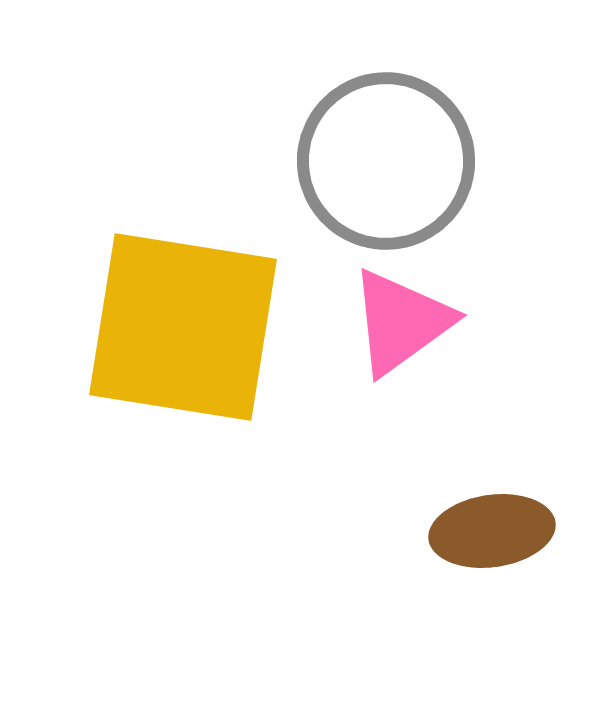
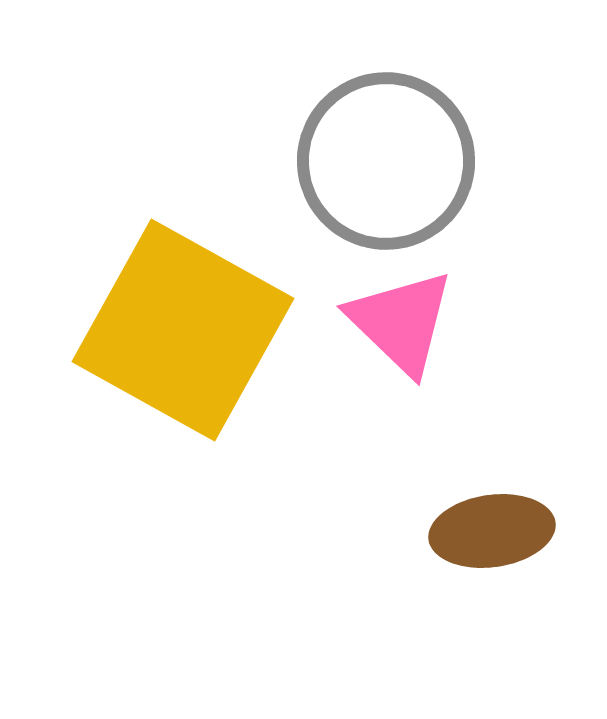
pink triangle: rotated 40 degrees counterclockwise
yellow square: moved 3 px down; rotated 20 degrees clockwise
